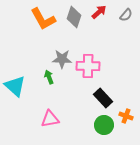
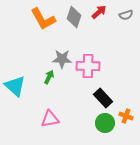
gray semicircle: rotated 32 degrees clockwise
green arrow: rotated 48 degrees clockwise
green circle: moved 1 px right, 2 px up
